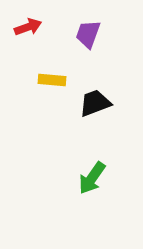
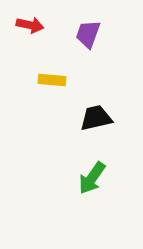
red arrow: moved 2 px right, 2 px up; rotated 32 degrees clockwise
black trapezoid: moved 1 px right, 15 px down; rotated 8 degrees clockwise
